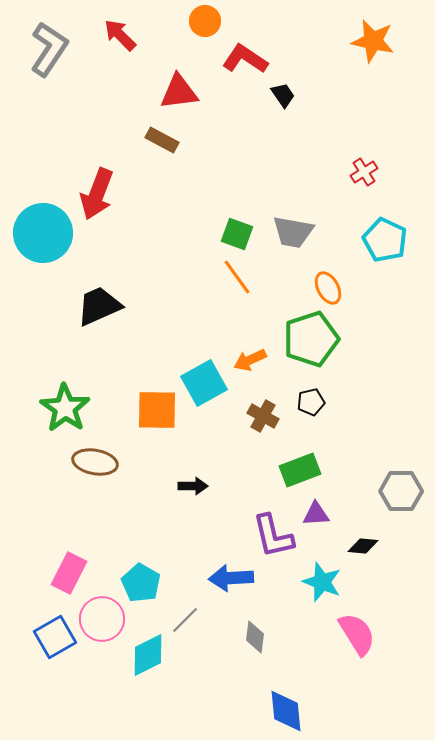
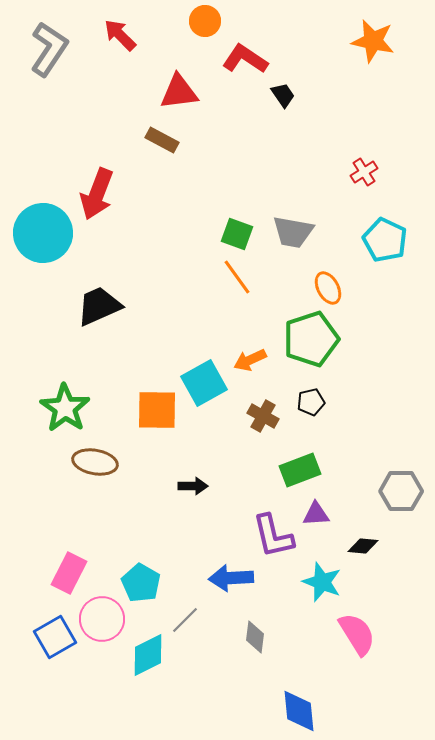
blue diamond at (286, 711): moved 13 px right
